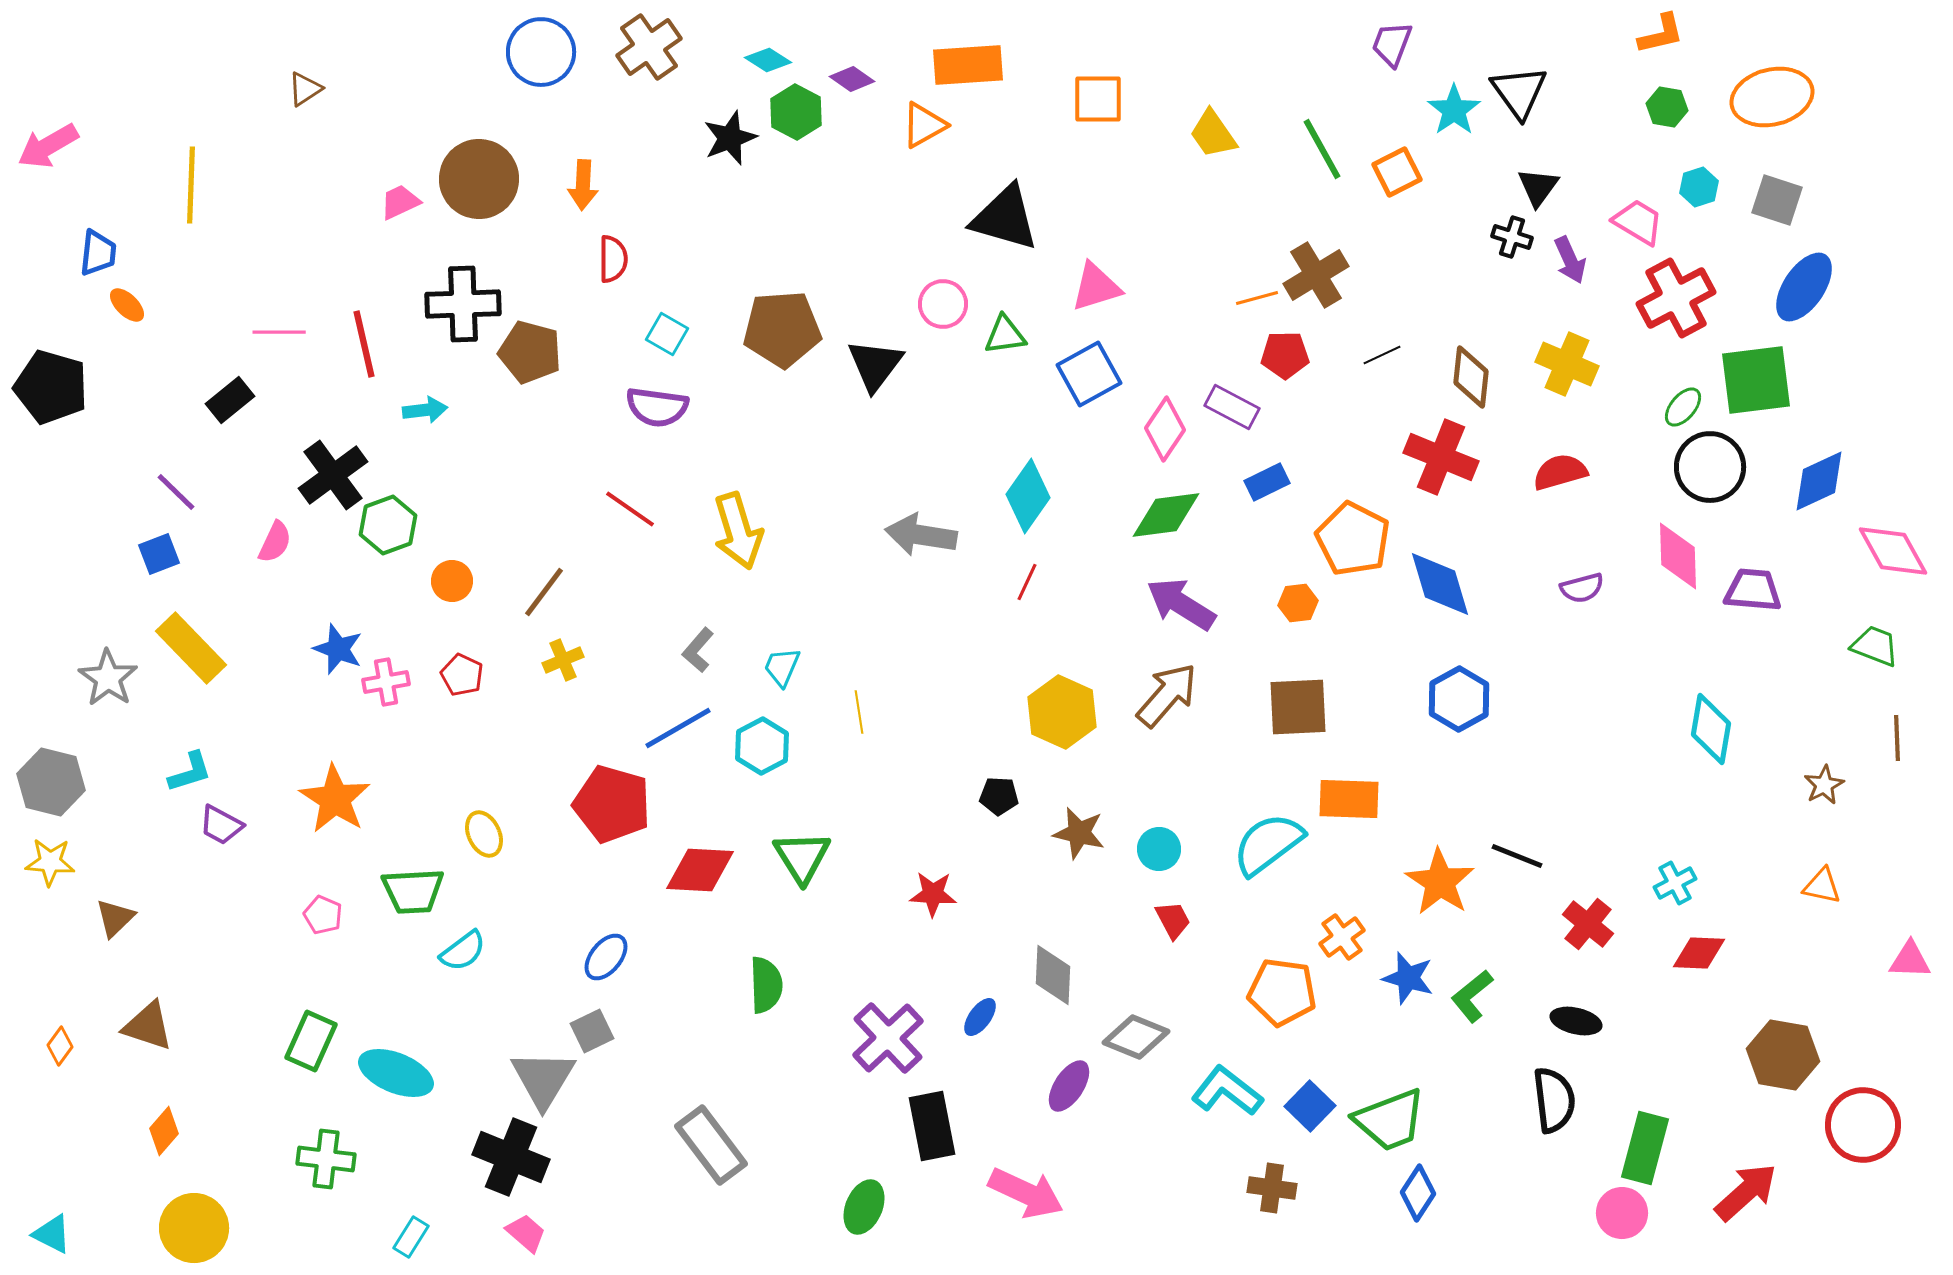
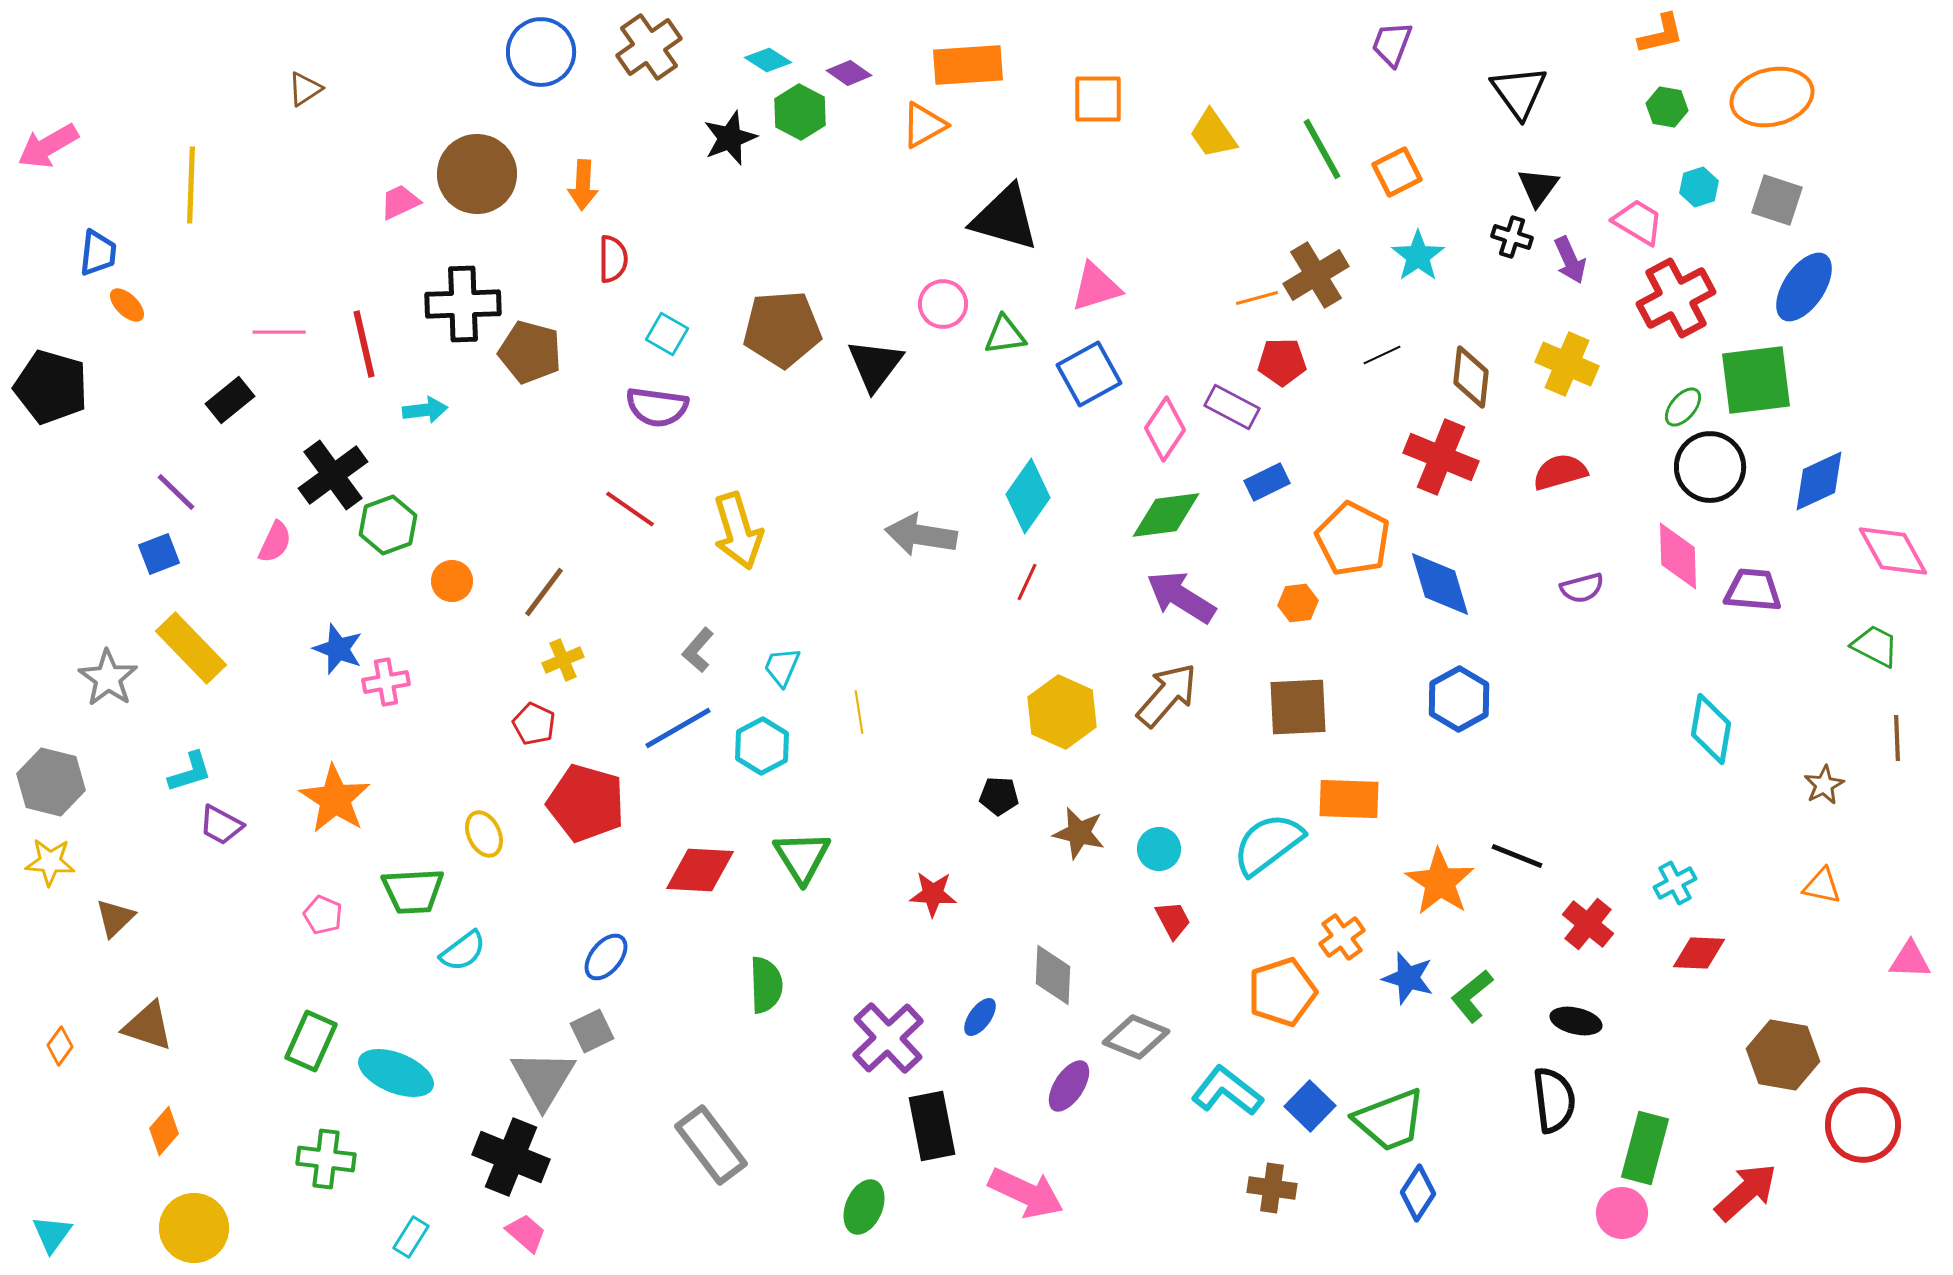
purple diamond at (852, 79): moved 3 px left, 6 px up
cyan star at (1454, 110): moved 36 px left, 146 px down
green hexagon at (796, 112): moved 4 px right
brown circle at (479, 179): moved 2 px left, 5 px up
red pentagon at (1285, 355): moved 3 px left, 7 px down
purple arrow at (1181, 604): moved 7 px up
green trapezoid at (1875, 646): rotated 6 degrees clockwise
red pentagon at (462, 675): moved 72 px right, 49 px down
red pentagon at (612, 804): moved 26 px left, 1 px up
orange pentagon at (1282, 992): rotated 26 degrees counterclockwise
cyan triangle at (52, 1234): rotated 39 degrees clockwise
